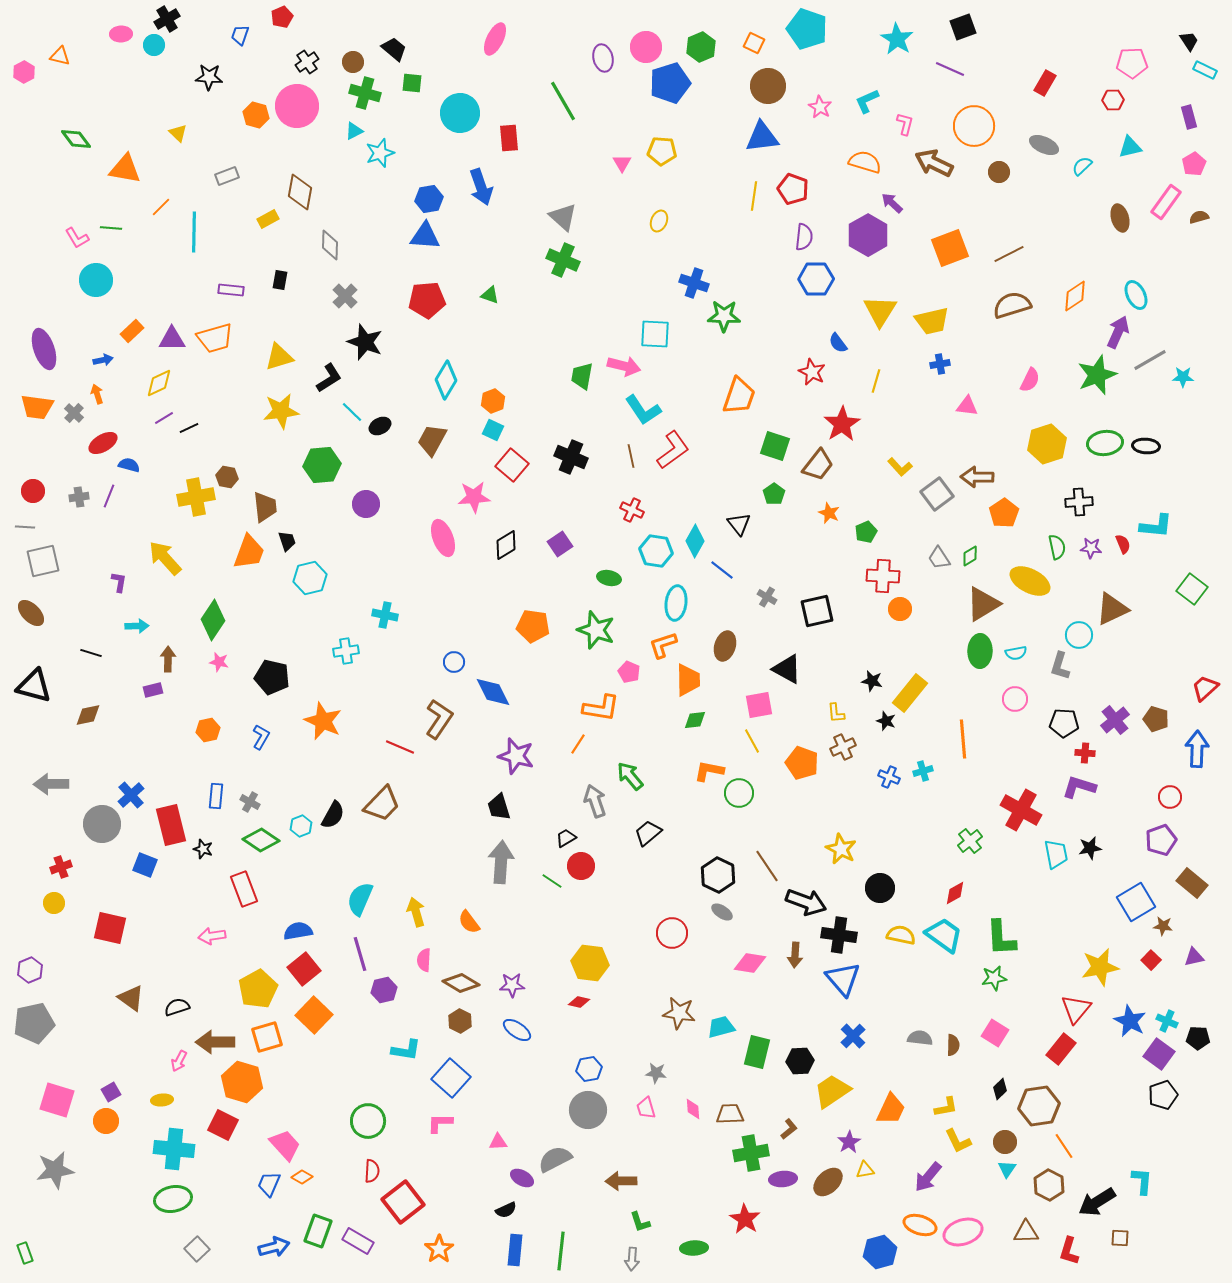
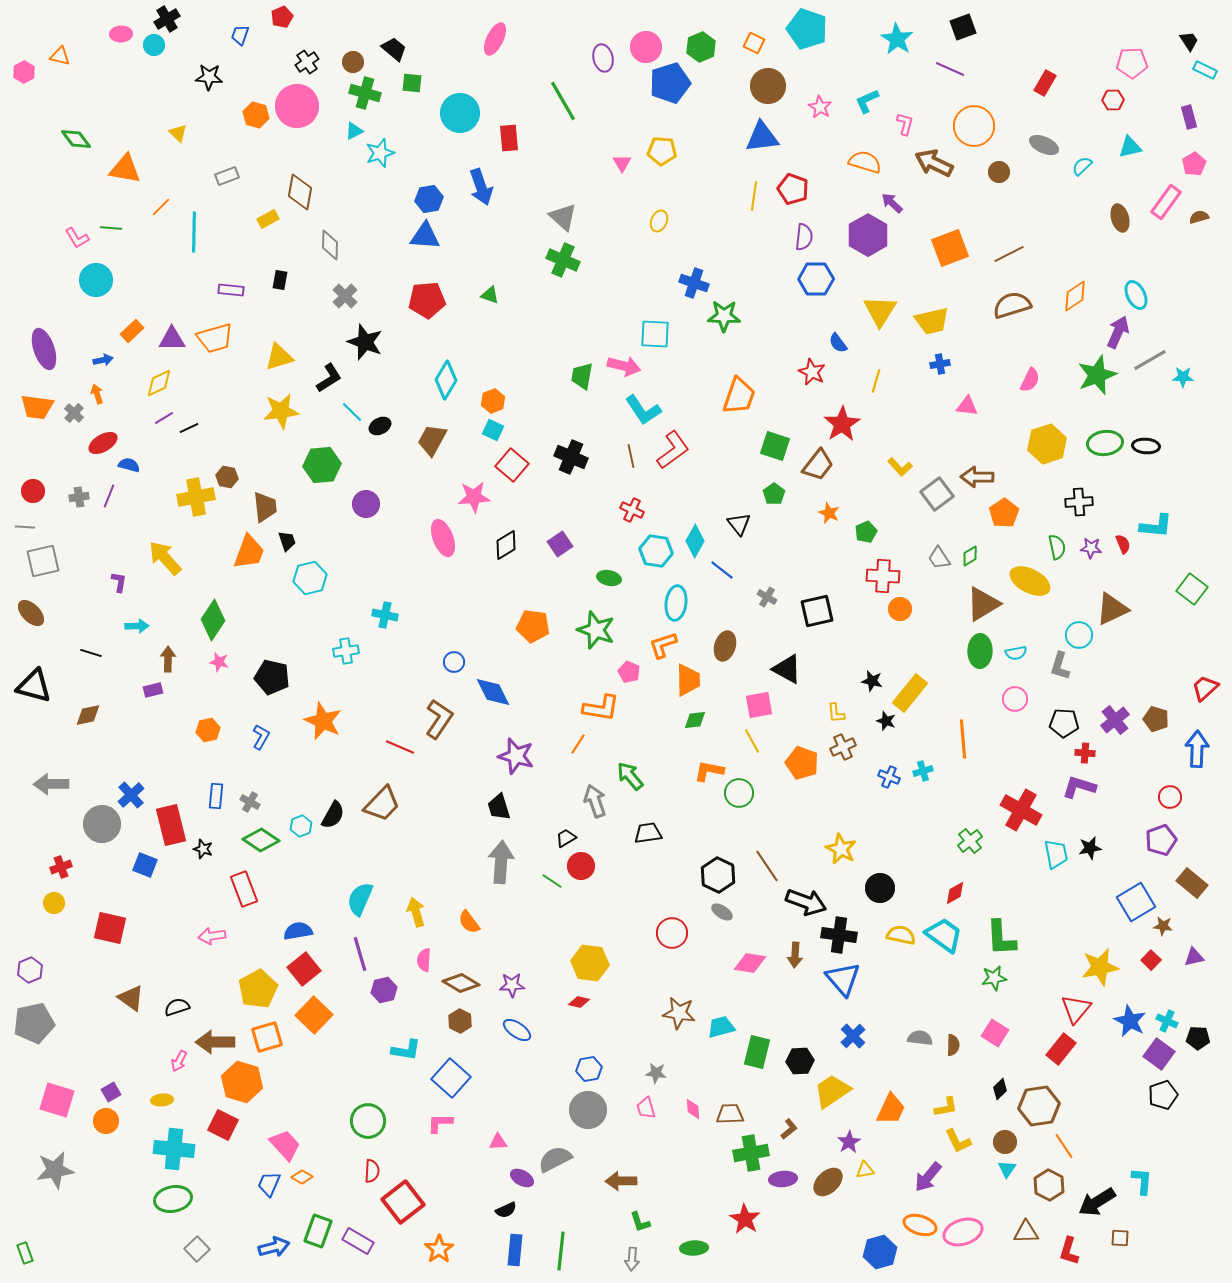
black trapezoid at (648, 833): rotated 32 degrees clockwise
